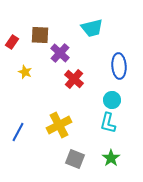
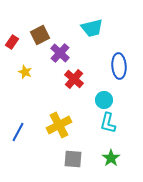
brown square: rotated 30 degrees counterclockwise
cyan circle: moved 8 px left
gray square: moved 2 px left; rotated 18 degrees counterclockwise
